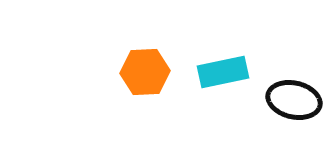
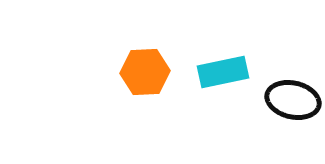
black ellipse: moved 1 px left
